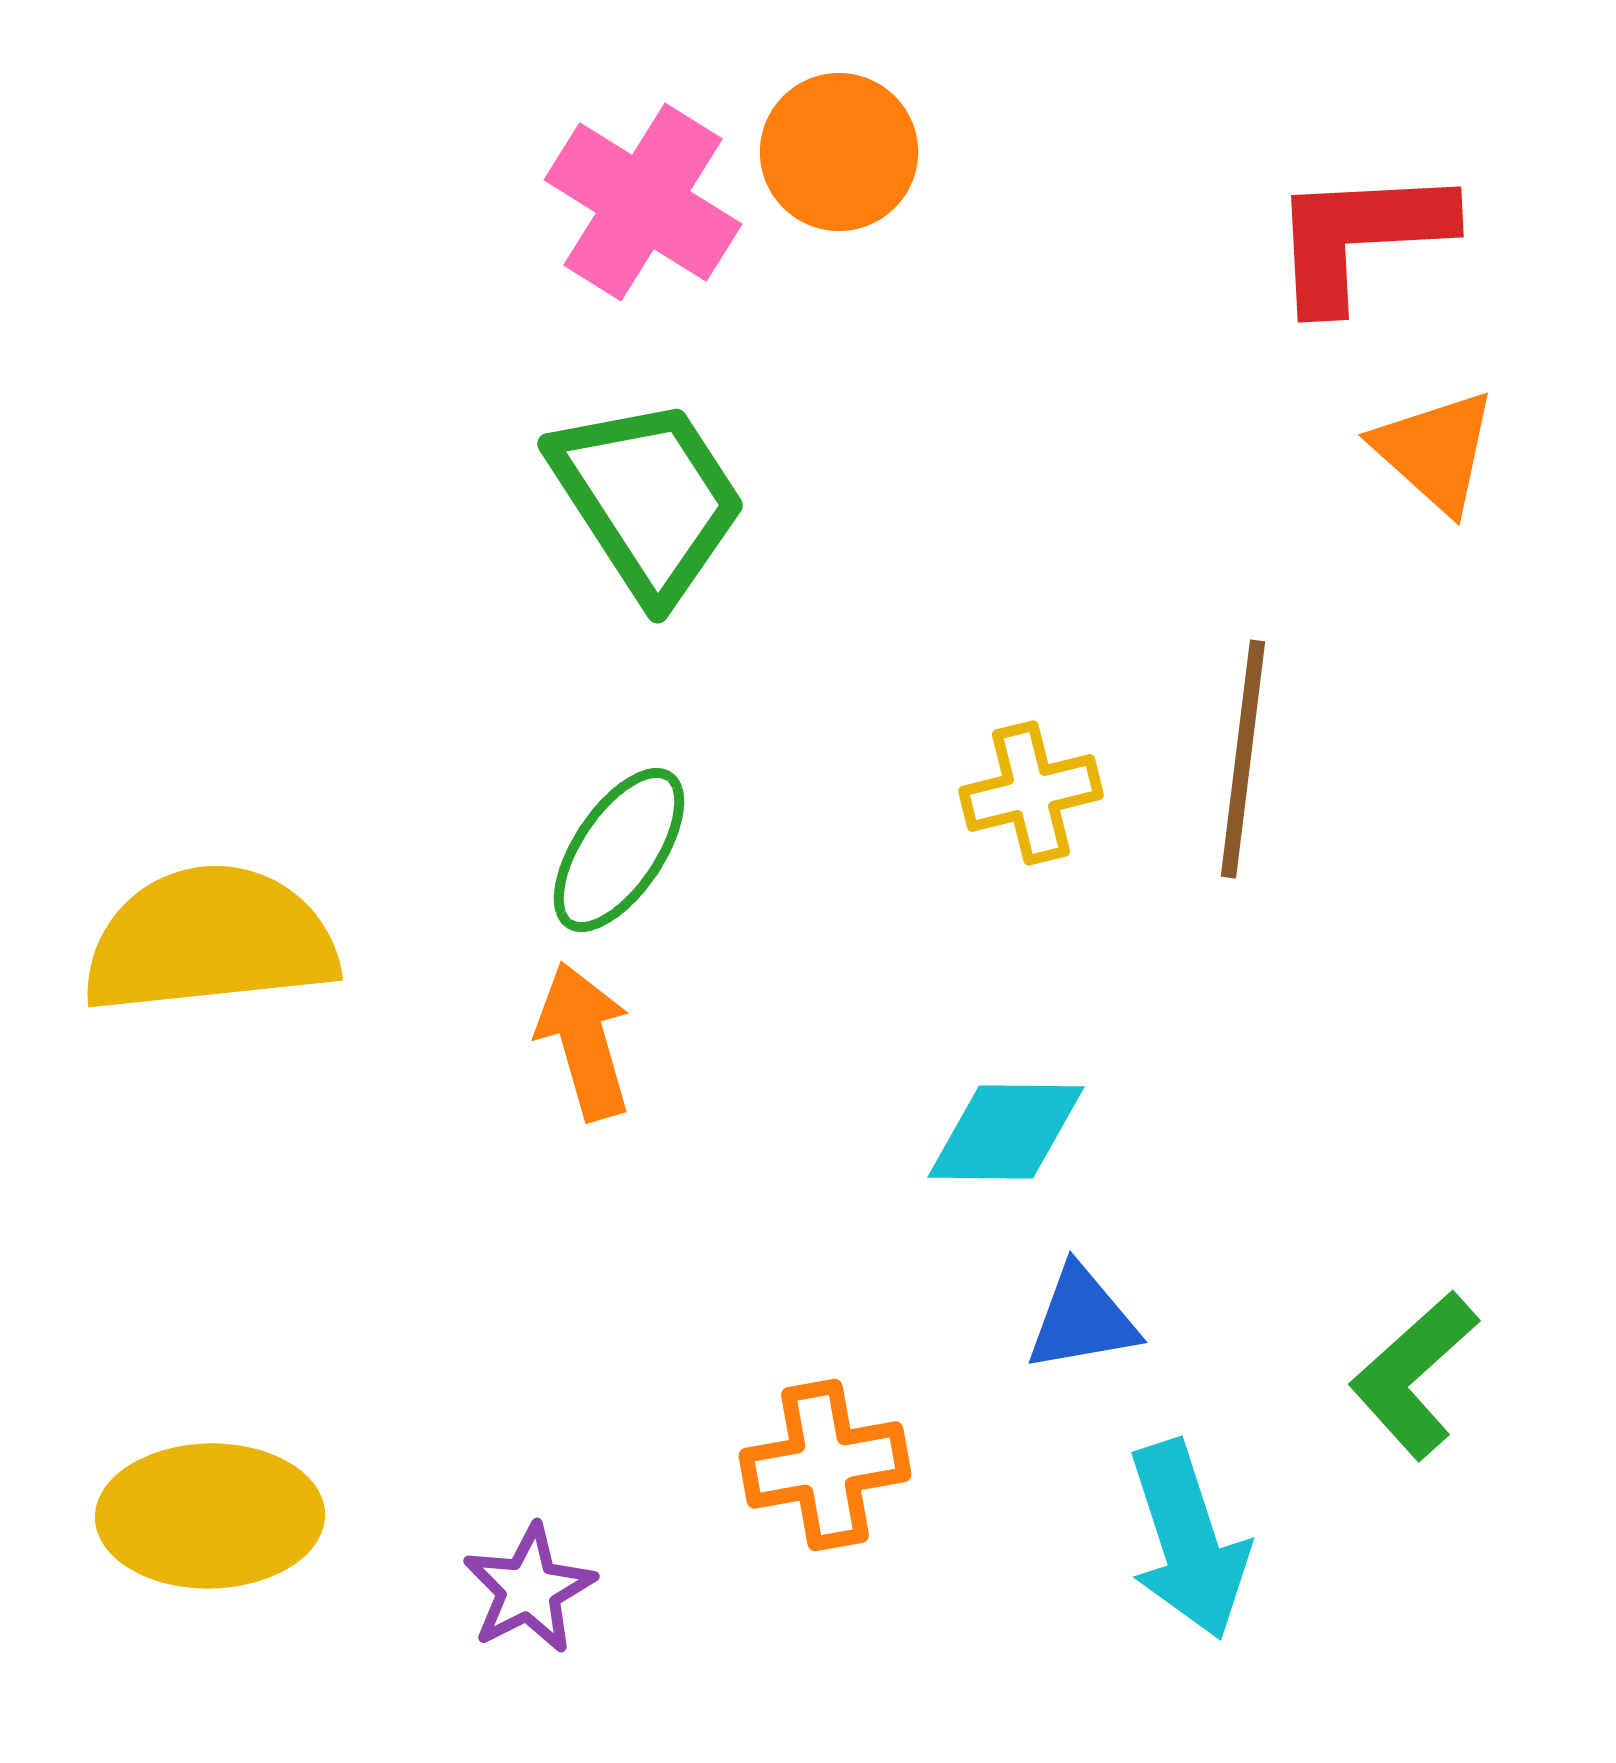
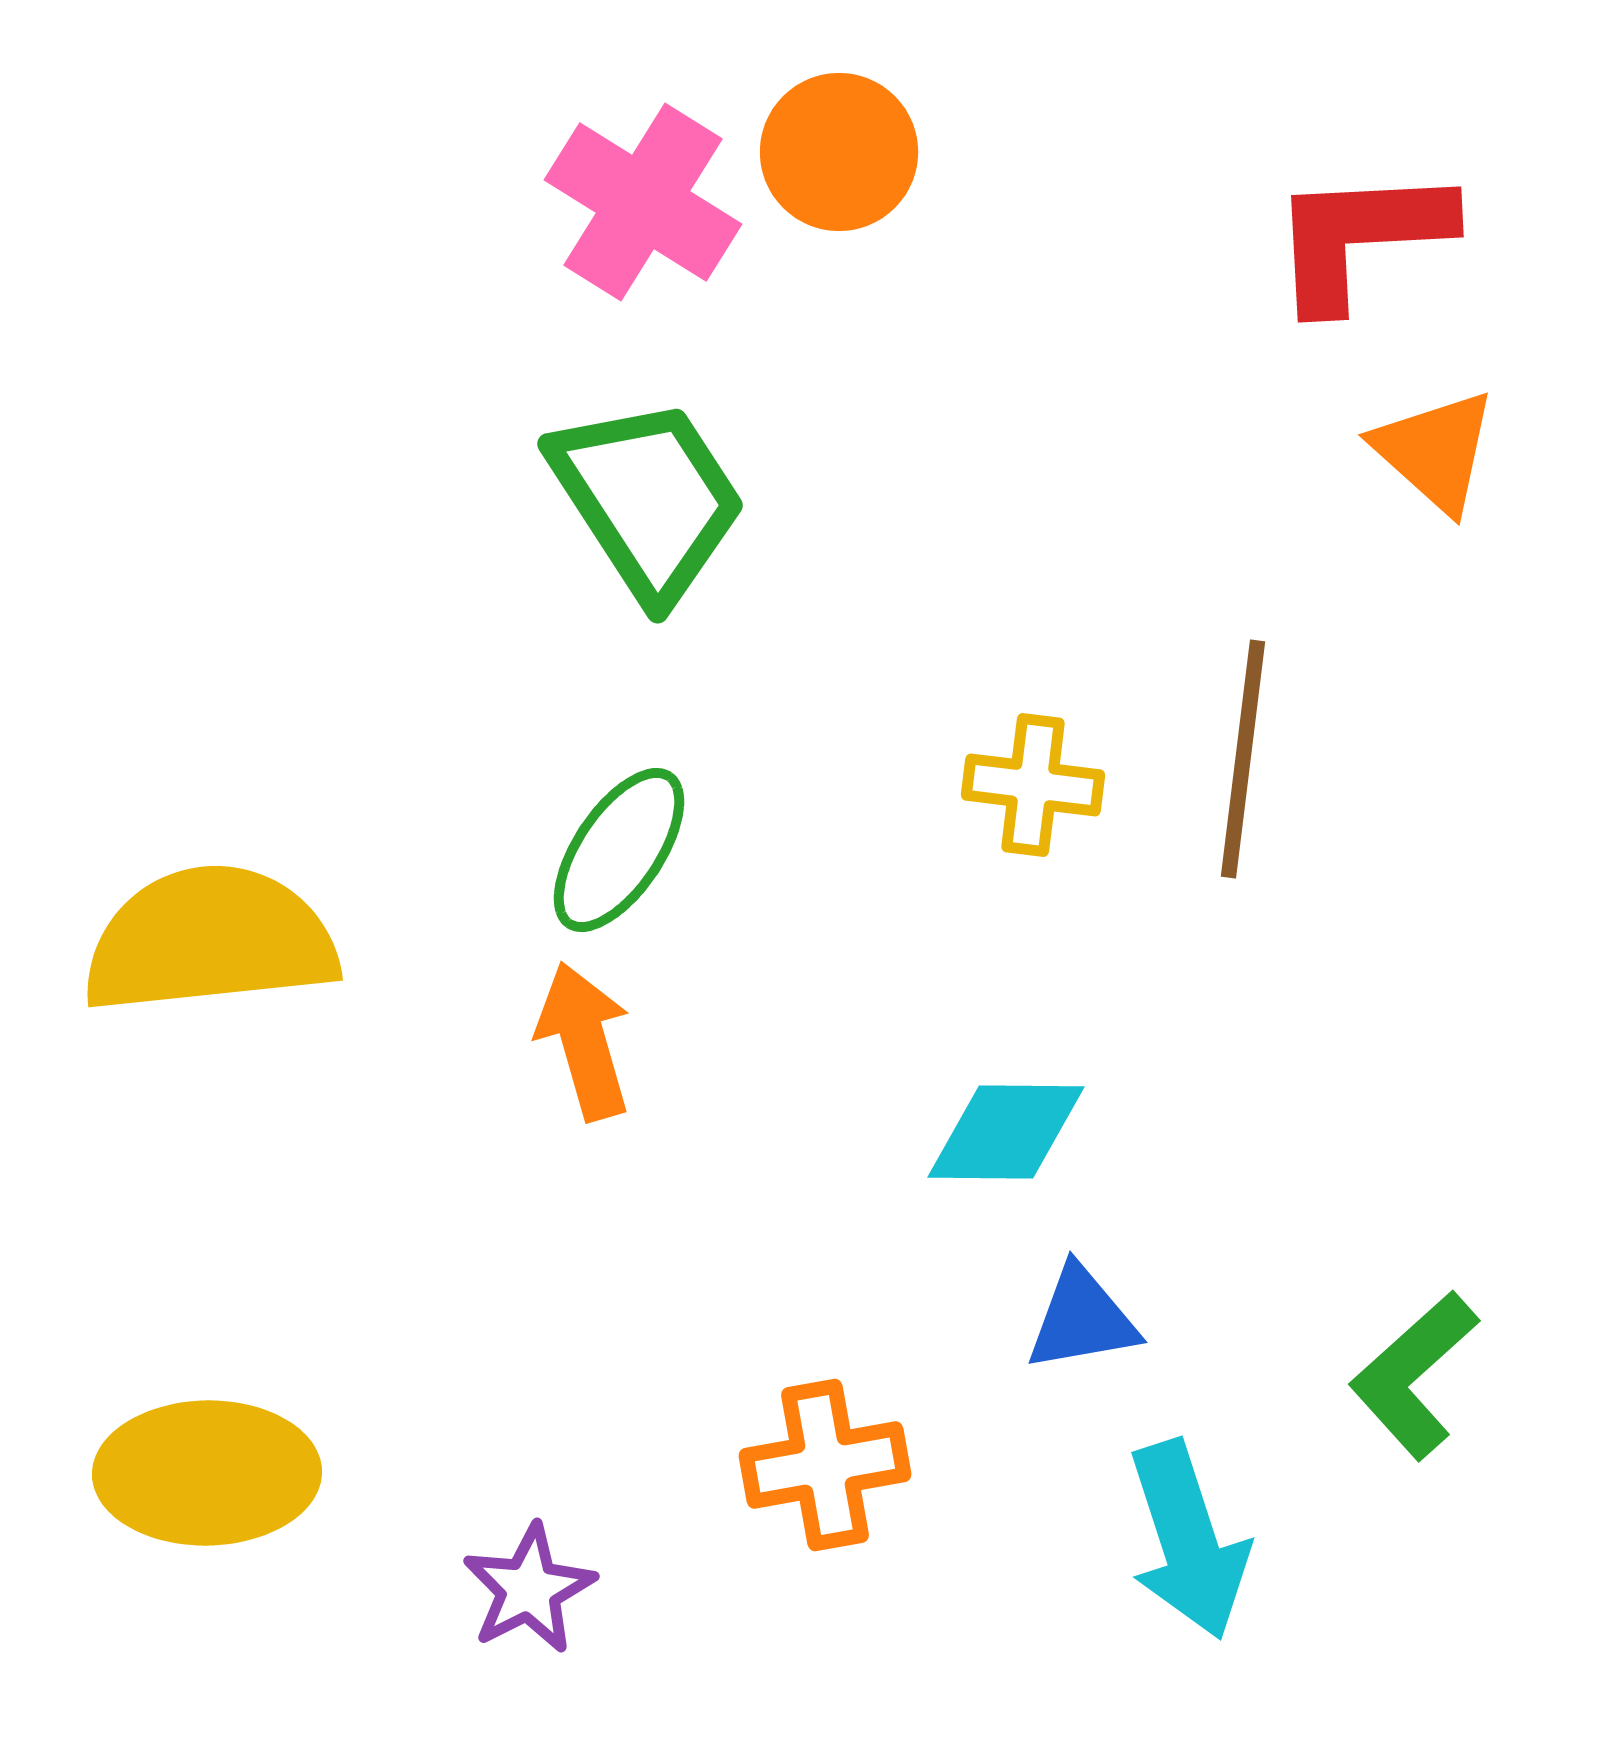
yellow cross: moved 2 px right, 8 px up; rotated 21 degrees clockwise
yellow ellipse: moved 3 px left, 43 px up
